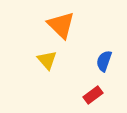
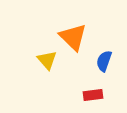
orange triangle: moved 12 px right, 12 px down
red rectangle: rotated 30 degrees clockwise
